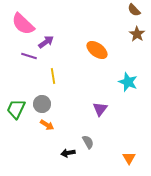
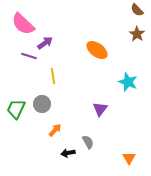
brown semicircle: moved 3 px right
purple arrow: moved 1 px left, 1 px down
orange arrow: moved 8 px right, 5 px down; rotated 80 degrees counterclockwise
